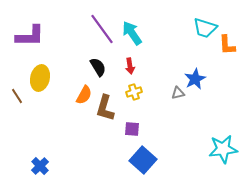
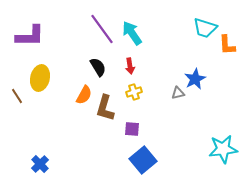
blue square: rotated 8 degrees clockwise
blue cross: moved 2 px up
